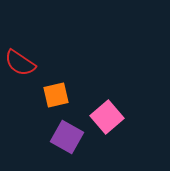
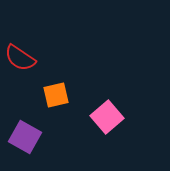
red semicircle: moved 5 px up
purple square: moved 42 px left
